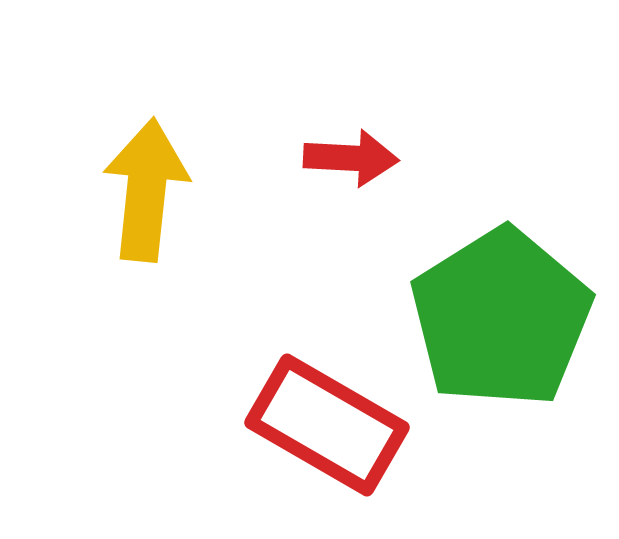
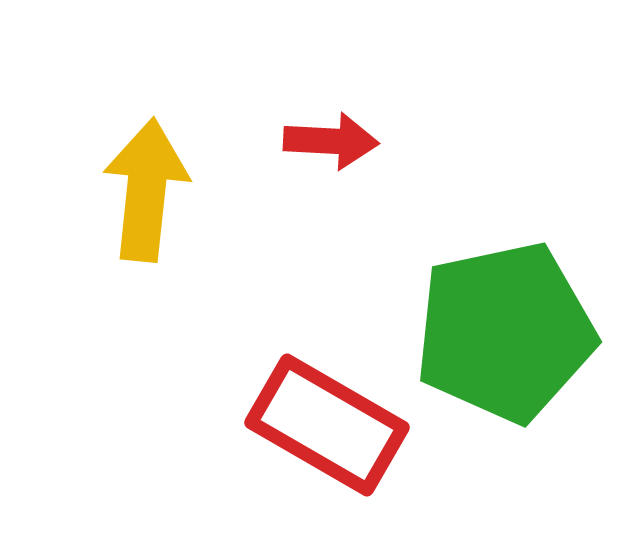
red arrow: moved 20 px left, 17 px up
green pentagon: moved 4 px right, 14 px down; rotated 20 degrees clockwise
